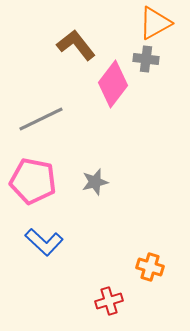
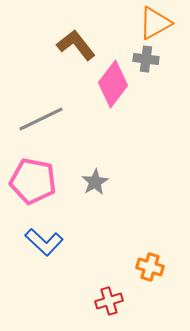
gray star: rotated 16 degrees counterclockwise
